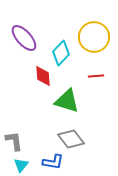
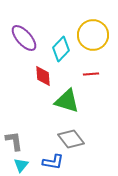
yellow circle: moved 1 px left, 2 px up
cyan diamond: moved 4 px up
red line: moved 5 px left, 2 px up
